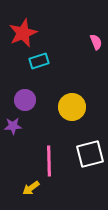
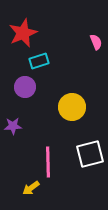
purple circle: moved 13 px up
pink line: moved 1 px left, 1 px down
